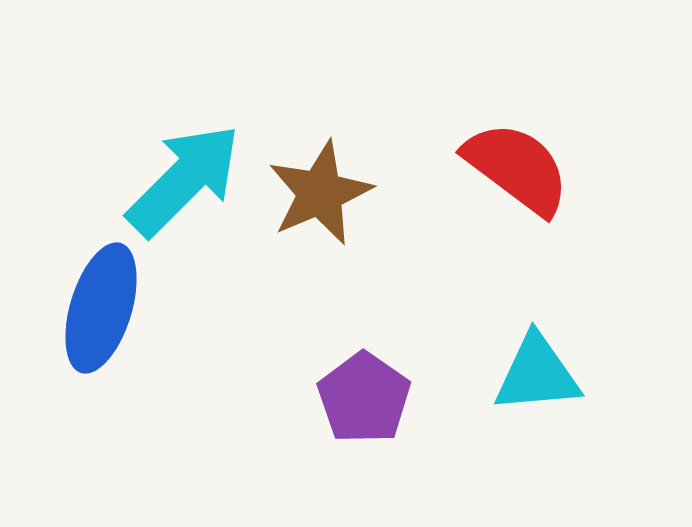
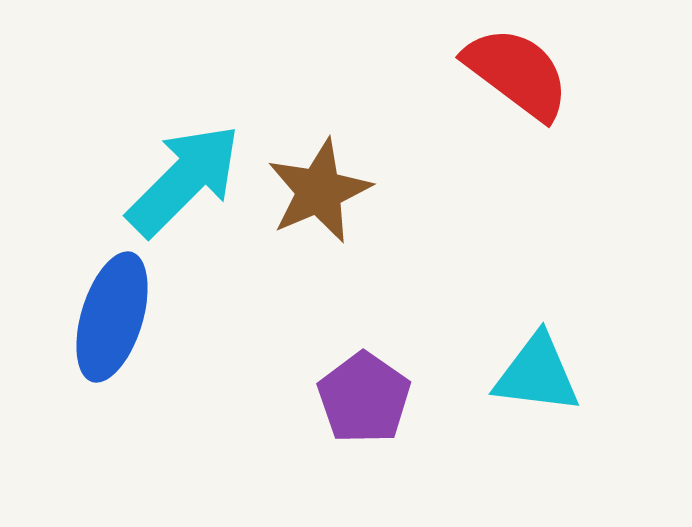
red semicircle: moved 95 px up
brown star: moved 1 px left, 2 px up
blue ellipse: moved 11 px right, 9 px down
cyan triangle: rotated 12 degrees clockwise
